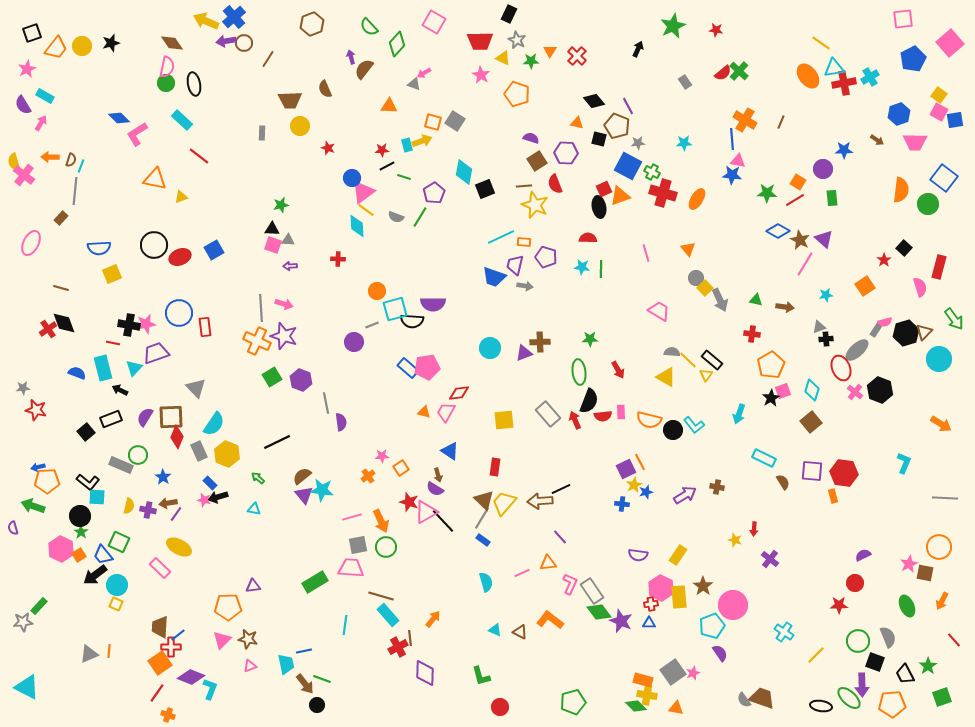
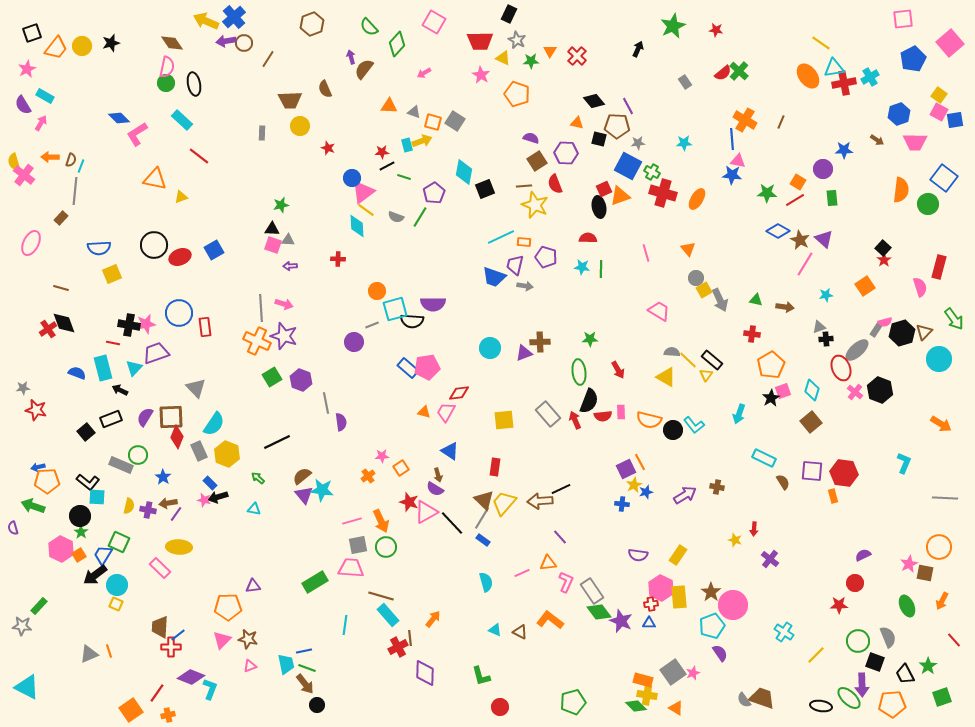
gray triangle at (414, 84): moved 28 px down
brown pentagon at (617, 126): rotated 20 degrees counterclockwise
red star at (382, 150): moved 2 px down
black square at (904, 248): moved 21 px left
yellow square at (705, 288): moved 1 px left, 2 px down; rotated 14 degrees clockwise
black hexagon at (906, 333): moved 4 px left
pink line at (352, 517): moved 4 px down
black line at (443, 521): moved 9 px right, 2 px down
yellow ellipse at (179, 547): rotated 25 degrees counterclockwise
blue trapezoid at (103, 555): rotated 70 degrees clockwise
pink L-shape at (570, 584): moved 4 px left, 2 px up
brown star at (703, 586): moved 8 px right, 6 px down
gray star at (23, 622): moved 1 px left, 4 px down; rotated 12 degrees clockwise
orange line at (109, 651): rotated 24 degrees counterclockwise
orange square at (160, 663): moved 29 px left, 47 px down
green line at (322, 679): moved 15 px left, 11 px up
orange triangle at (676, 708): rotated 21 degrees clockwise
orange cross at (168, 715): rotated 32 degrees counterclockwise
